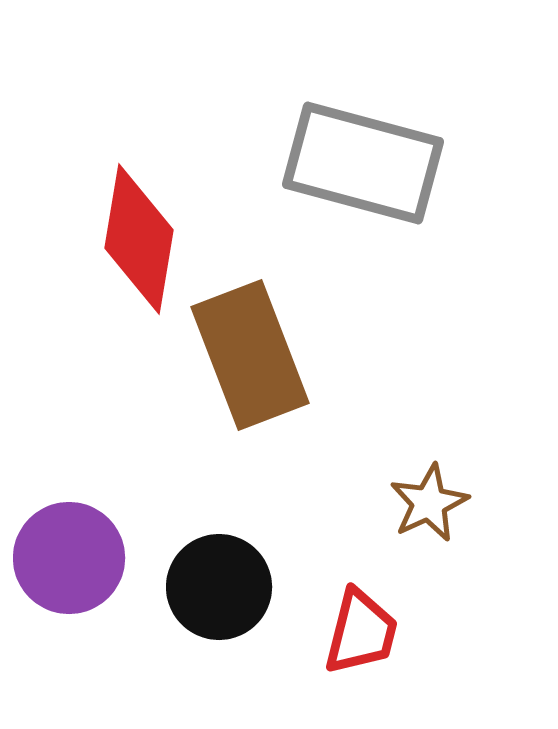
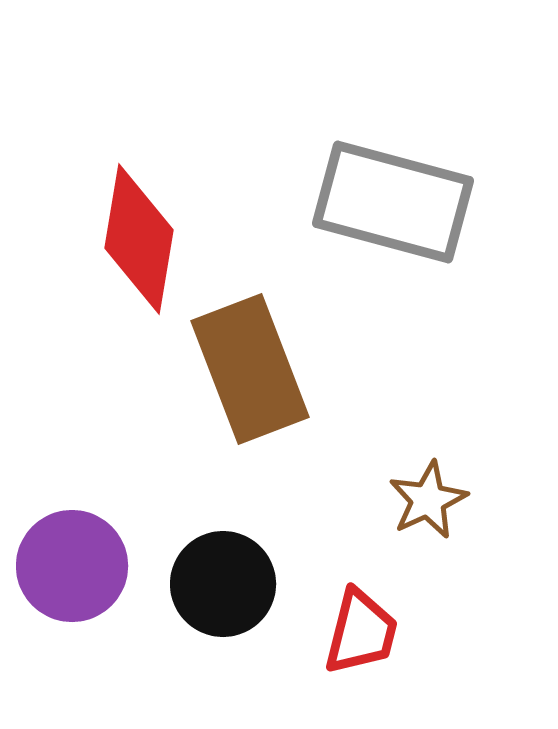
gray rectangle: moved 30 px right, 39 px down
brown rectangle: moved 14 px down
brown star: moved 1 px left, 3 px up
purple circle: moved 3 px right, 8 px down
black circle: moved 4 px right, 3 px up
